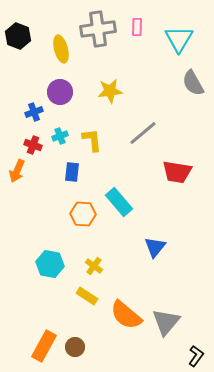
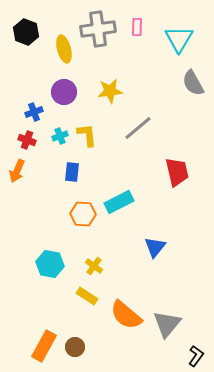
black hexagon: moved 8 px right, 4 px up
yellow ellipse: moved 3 px right
purple circle: moved 4 px right
gray line: moved 5 px left, 5 px up
yellow L-shape: moved 5 px left, 5 px up
red cross: moved 6 px left, 5 px up
red trapezoid: rotated 112 degrees counterclockwise
cyan rectangle: rotated 76 degrees counterclockwise
gray triangle: moved 1 px right, 2 px down
